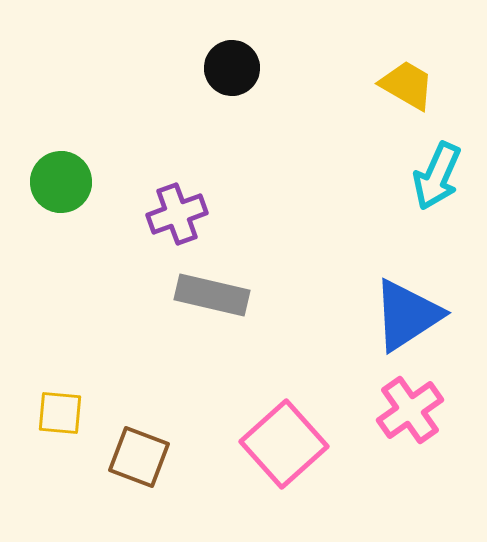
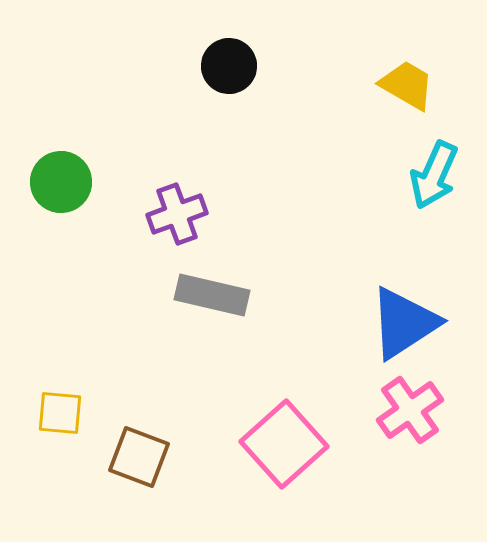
black circle: moved 3 px left, 2 px up
cyan arrow: moved 3 px left, 1 px up
blue triangle: moved 3 px left, 8 px down
